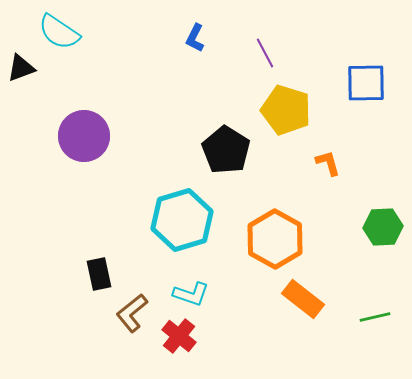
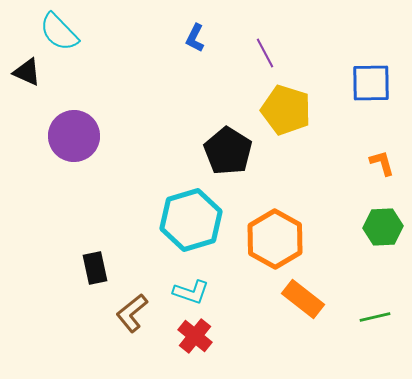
cyan semicircle: rotated 12 degrees clockwise
black triangle: moved 6 px right, 4 px down; rotated 44 degrees clockwise
blue square: moved 5 px right
purple circle: moved 10 px left
black pentagon: moved 2 px right, 1 px down
orange L-shape: moved 54 px right
cyan hexagon: moved 9 px right
black rectangle: moved 4 px left, 6 px up
cyan L-shape: moved 2 px up
red cross: moved 16 px right
